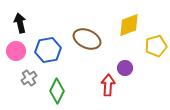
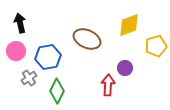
blue hexagon: moved 7 px down
